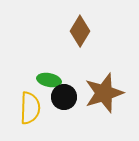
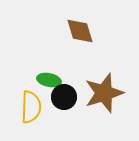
brown diamond: rotated 48 degrees counterclockwise
yellow semicircle: moved 1 px right, 1 px up
